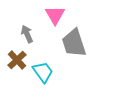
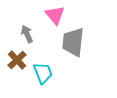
pink triangle: rotated 10 degrees counterclockwise
gray trapezoid: moved 1 px left, 1 px up; rotated 24 degrees clockwise
cyan trapezoid: moved 1 px down; rotated 15 degrees clockwise
